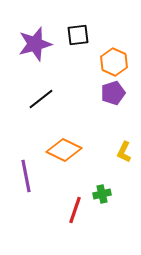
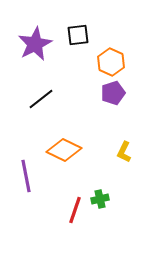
purple star: rotated 12 degrees counterclockwise
orange hexagon: moved 3 px left
green cross: moved 2 px left, 5 px down
